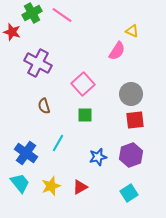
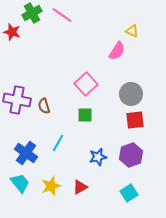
purple cross: moved 21 px left, 37 px down; rotated 16 degrees counterclockwise
pink square: moved 3 px right
